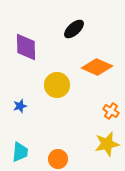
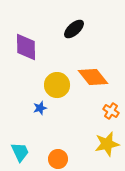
orange diamond: moved 4 px left, 10 px down; rotated 28 degrees clockwise
blue star: moved 20 px right, 2 px down
cyan trapezoid: rotated 30 degrees counterclockwise
